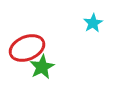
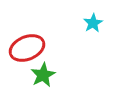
green star: moved 1 px right, 8 px down
